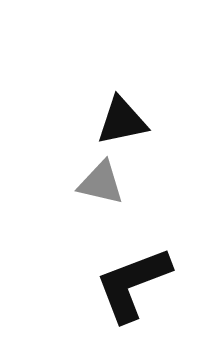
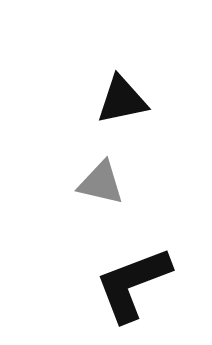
black triangle: moved 21 px up
